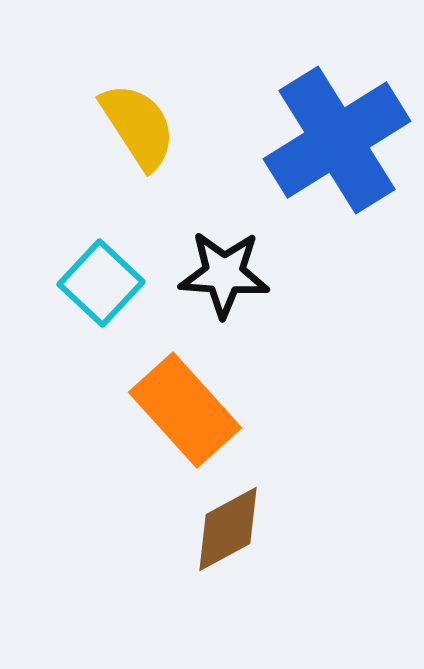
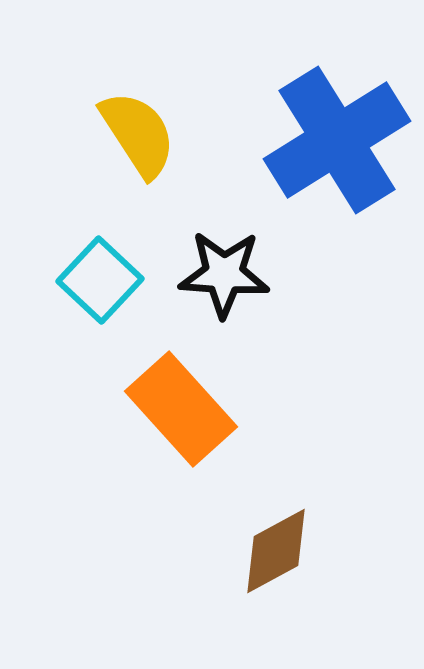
yellow semicircle: moved 8 px down
cyan square: moved 1 px left, 3 px up
orange rectangle: moved 4 px left, 1 px up
brown diamond: moved 48 px right, 22 px down
